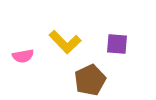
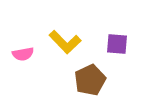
pink semicircle: moved 2 px up
